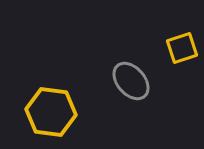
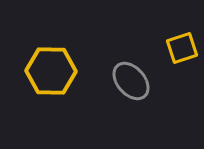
yellow hexagon: moved 41 px up; rotated 6 degrees counterclockwise
